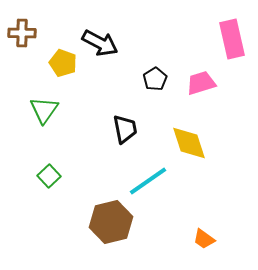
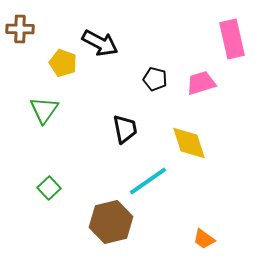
brown cross: moved 2 px left, 4 px up
black pentagon: rotated 25 degrees counterclockwise
green square: moved 12 px down
